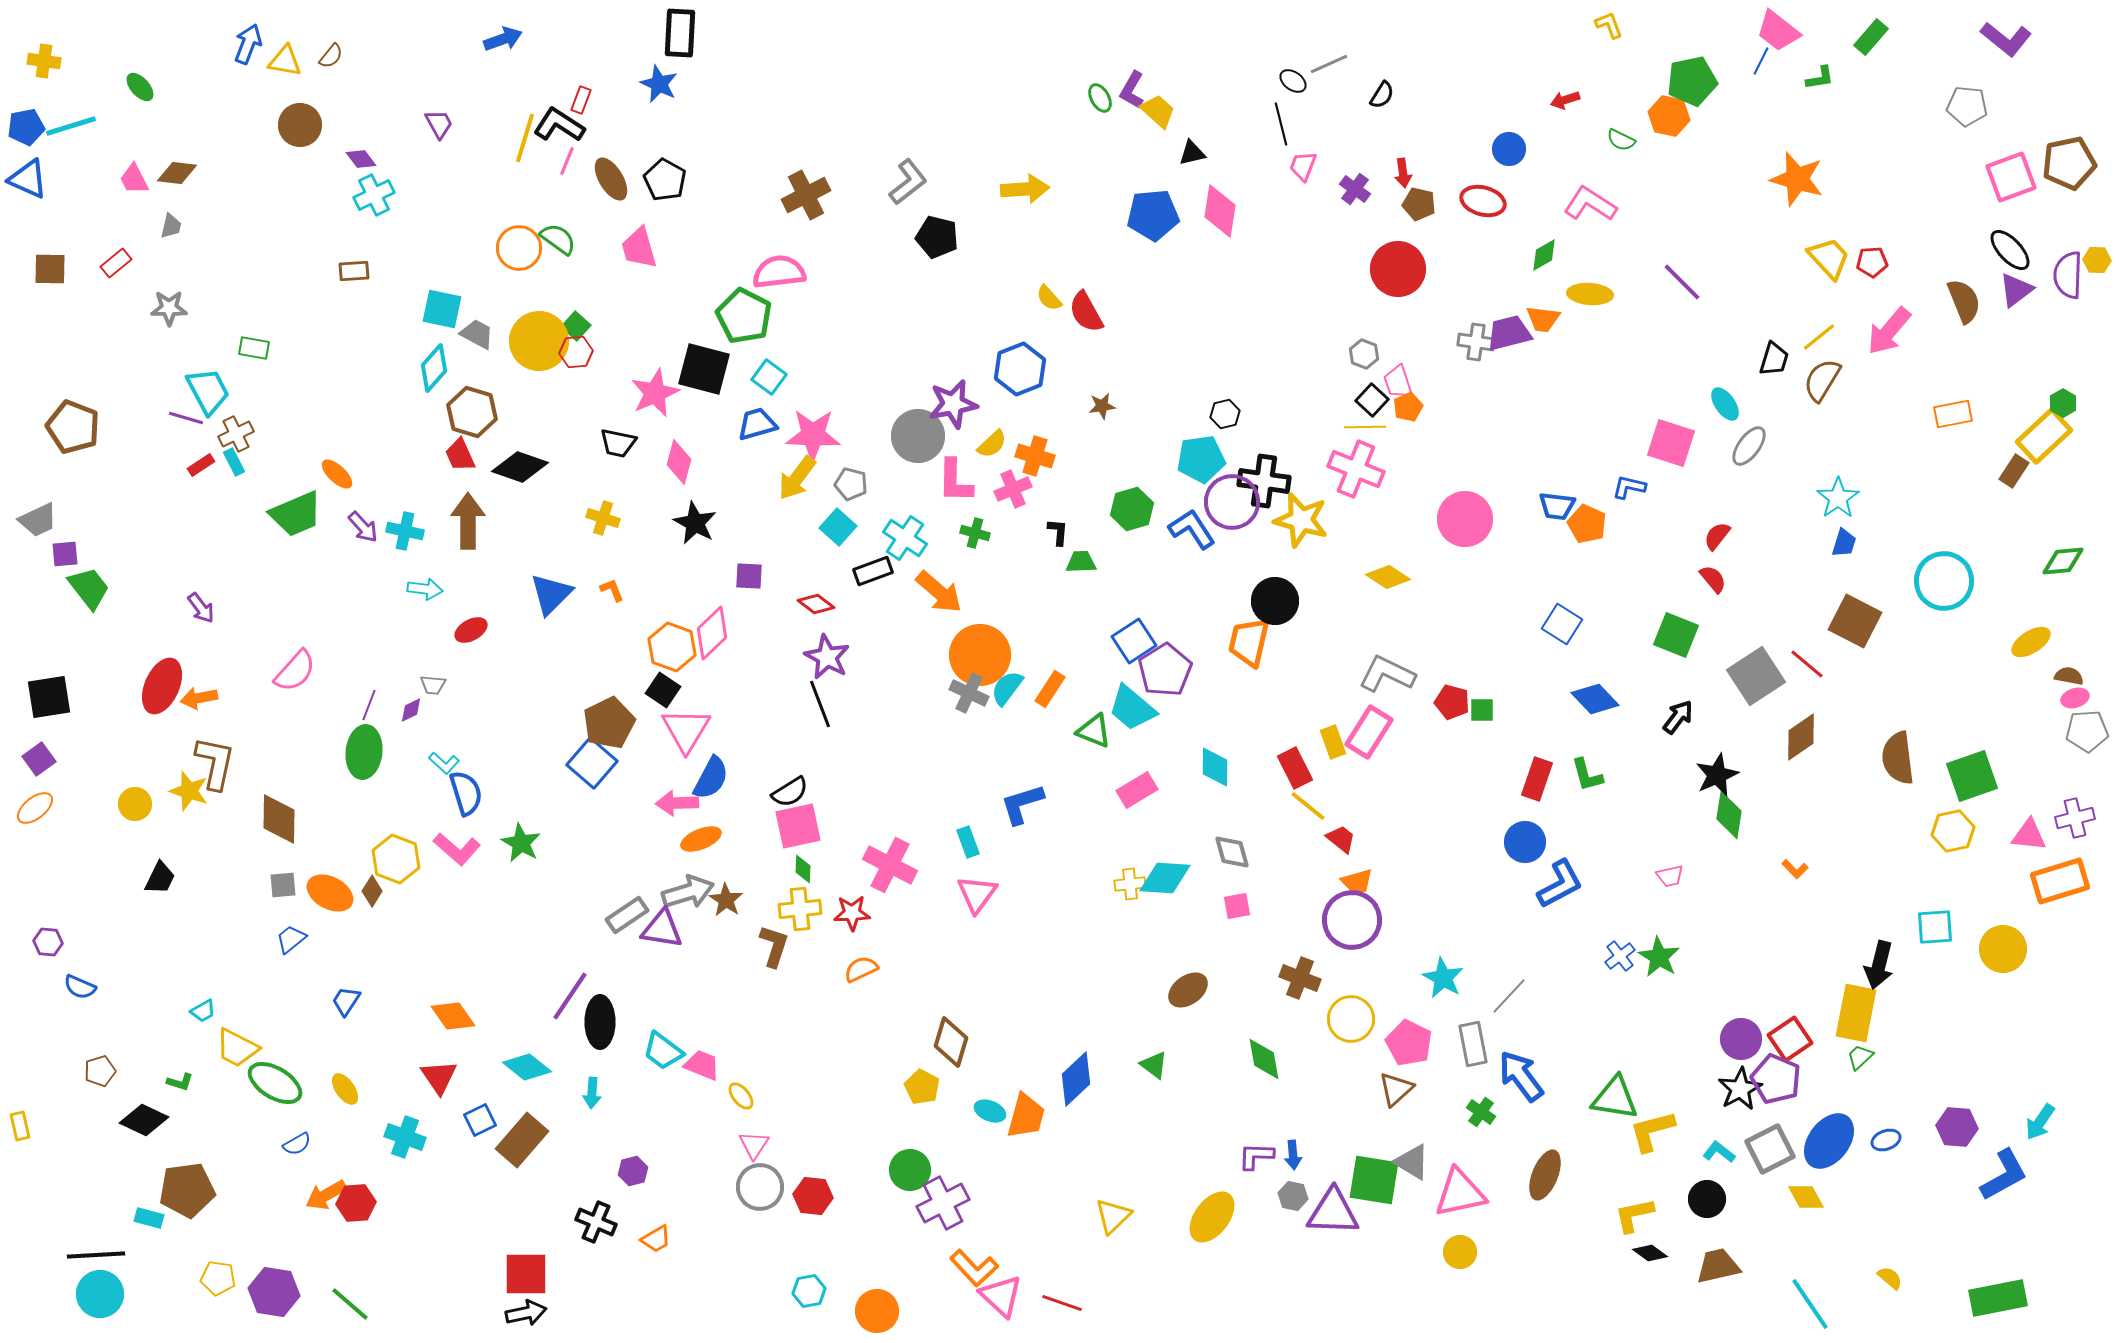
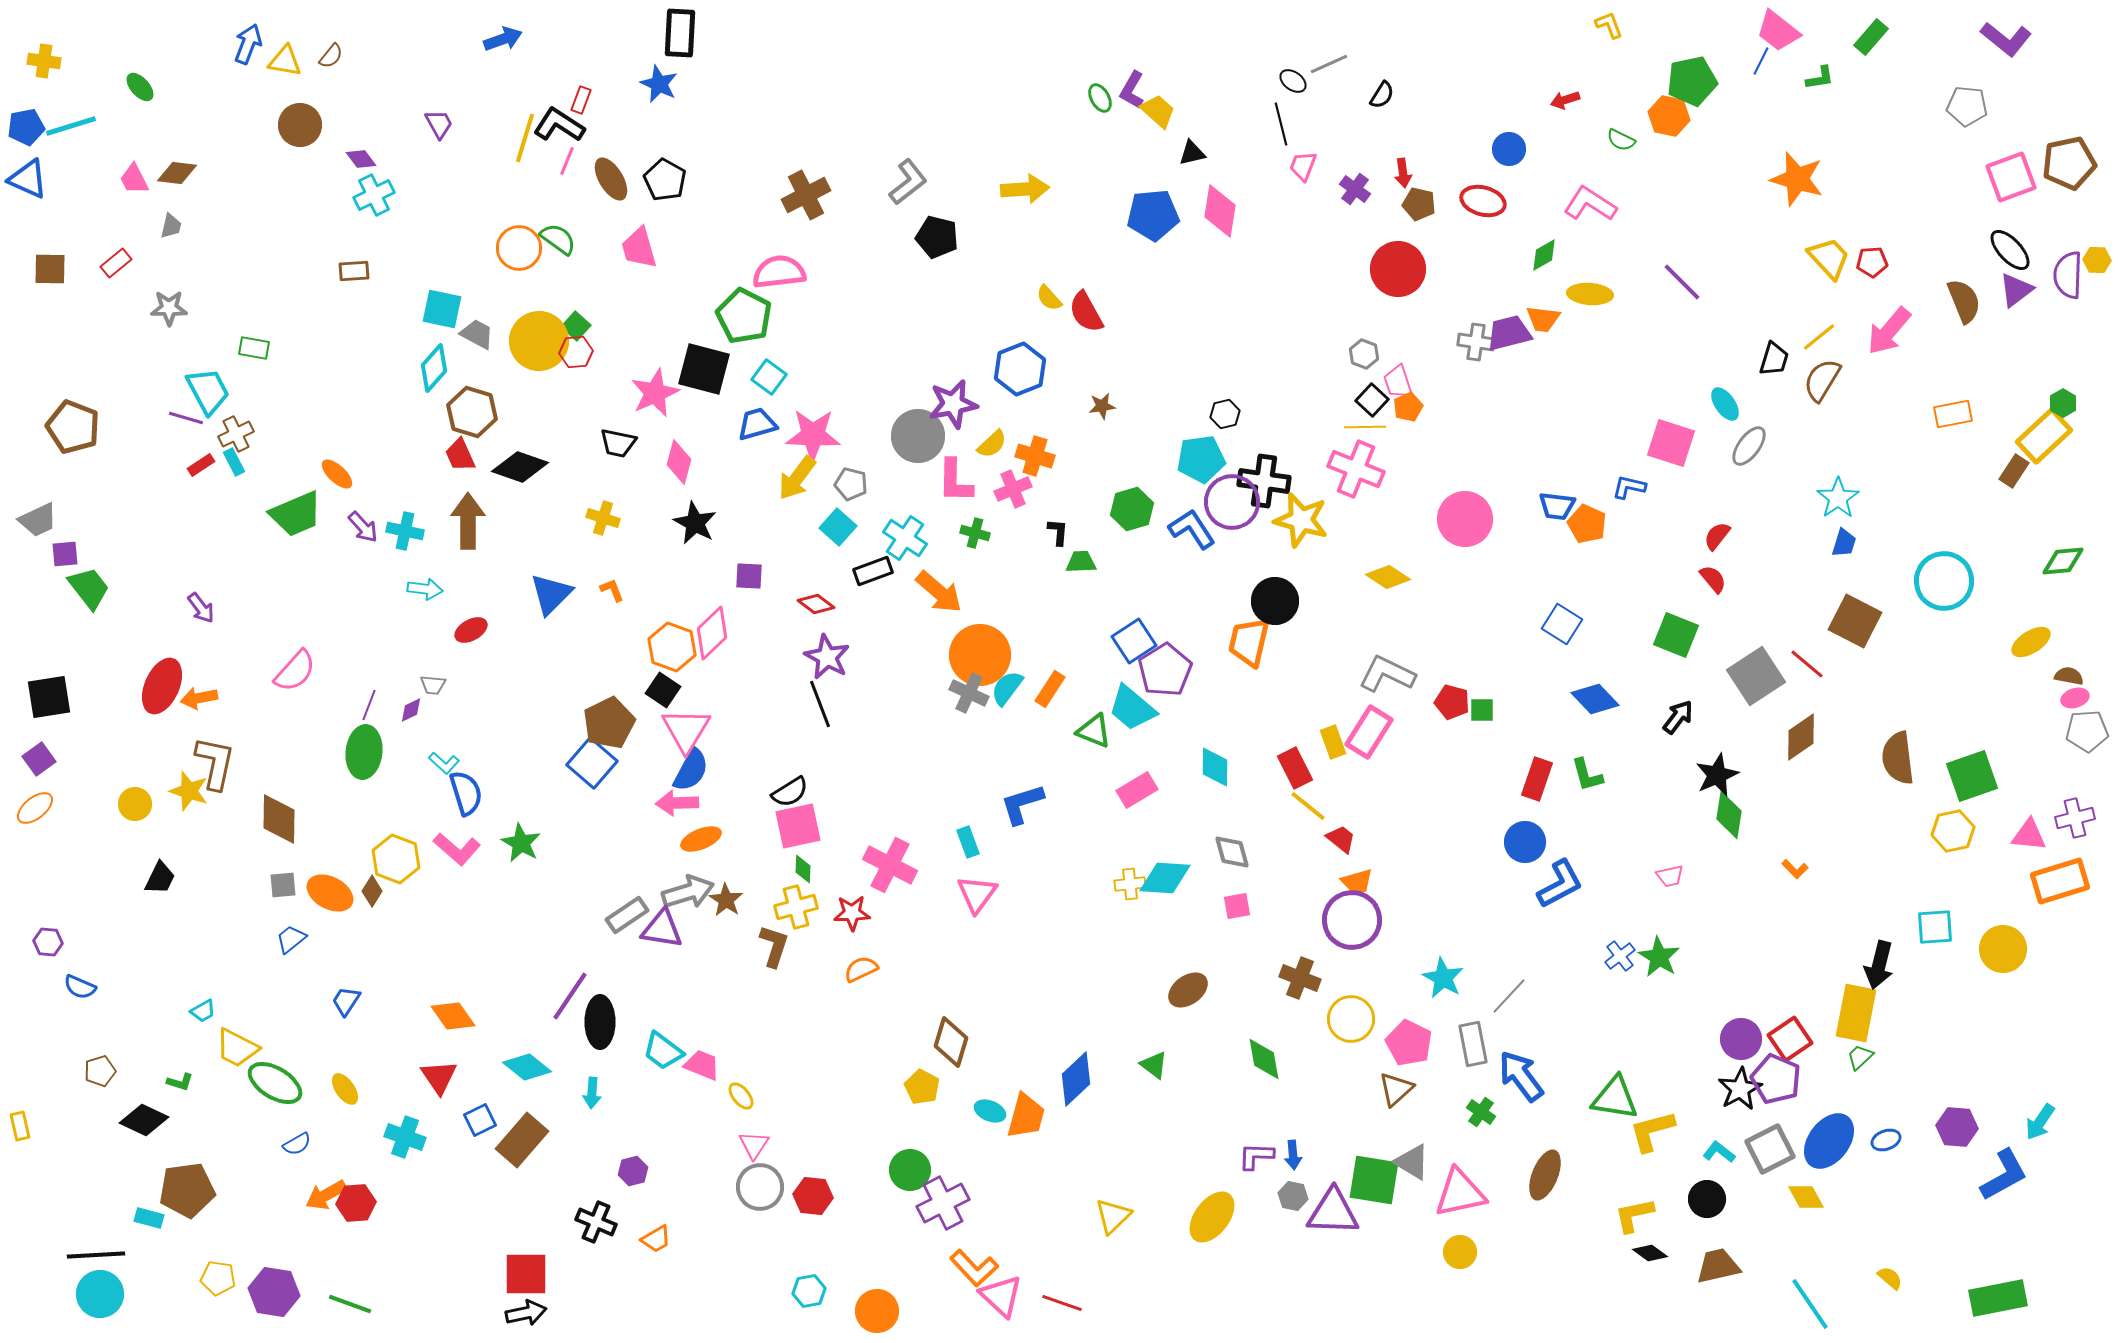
blue semicircle at (711, 778): moved 20 px left, 8 px up
yellow cross at (800, 909): moved 4 px left, 2 px up; rotated 9 degrees counterclockwise
green line at (350, 1304): rotated 21 degrees counterclockwise
